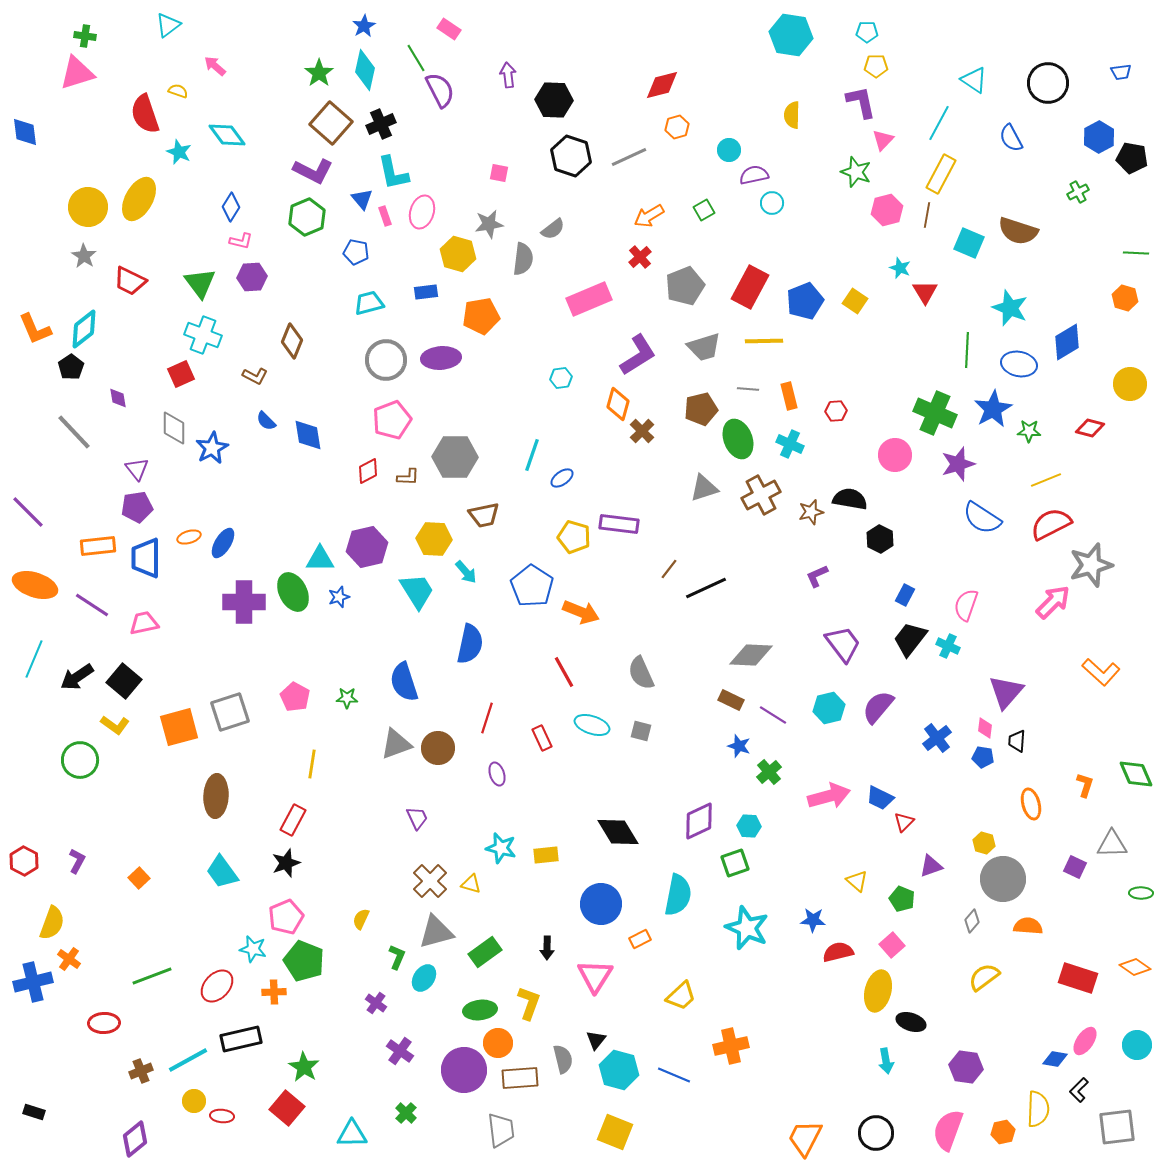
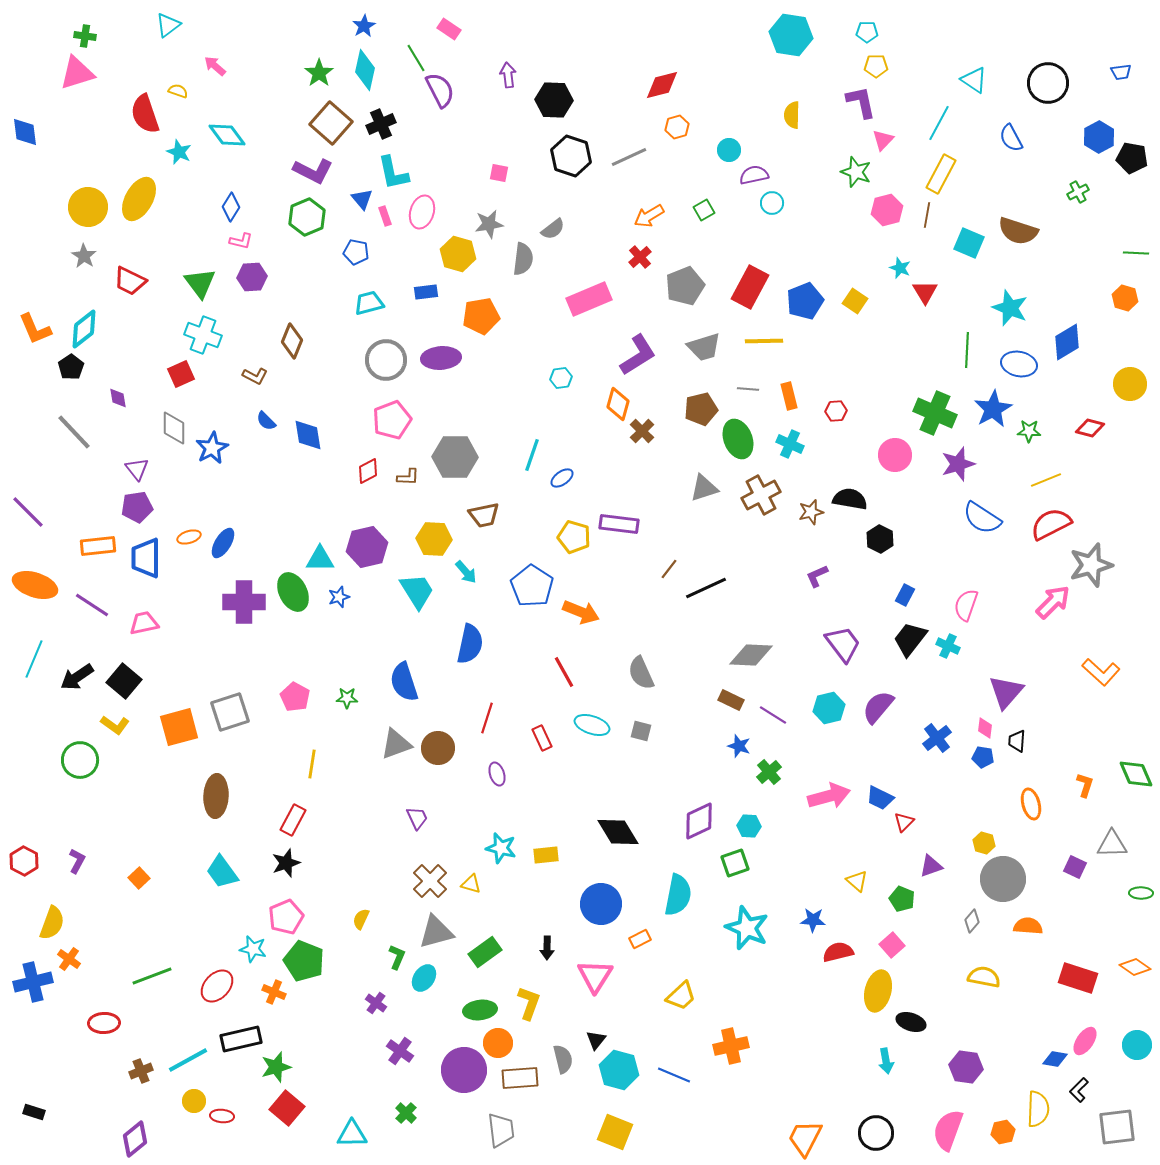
yellow semicircle at (984, 977): rotated 48 degrees clockwise
orange cross at (274, 992): rotated 25 degrees clockwise
green star at (304, 1067): moved 28 px left; rotated 24 degrees clockwise
